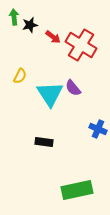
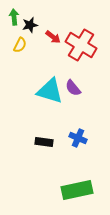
yellow semicircle: moved 31 px up
cyan triangle: moved 3 px up; rotated 40 degrees counterclockwise
blue cross: moved 20 px left, 9 px down
